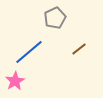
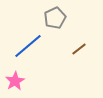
blue line: moved 1 px left, 6 px up
